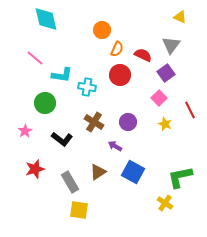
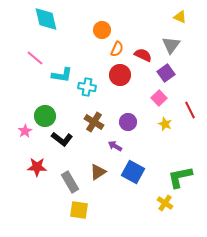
green circle: moved 13 px down
red star: moved 2 px right, 2 px up; rotated 18 degrees clockwise
